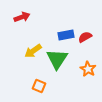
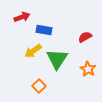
blue rectangle: moved 22 px left, 5 px up; rotated 21 degrees clockwise
orange square: rotated 24 degrees clockwise
